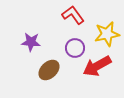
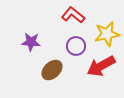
red L-shape: rotated 15 degrees counterclockwise
purple circle: moved 1 px right, 2 px up
red arrow: moved 4 px right
brown ellipse: moved 3 px right
